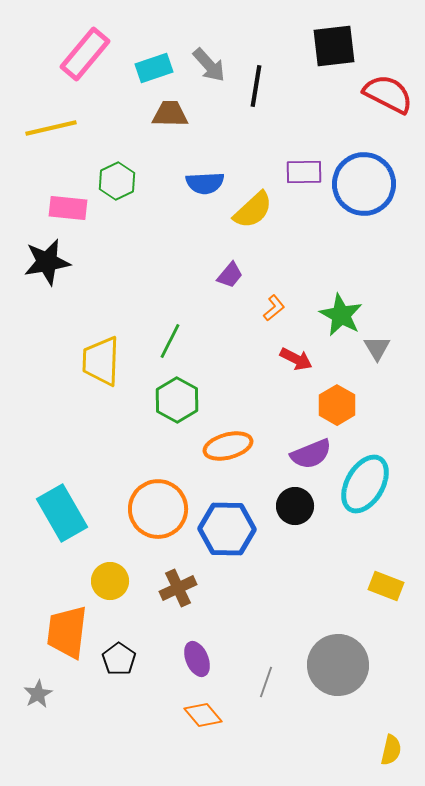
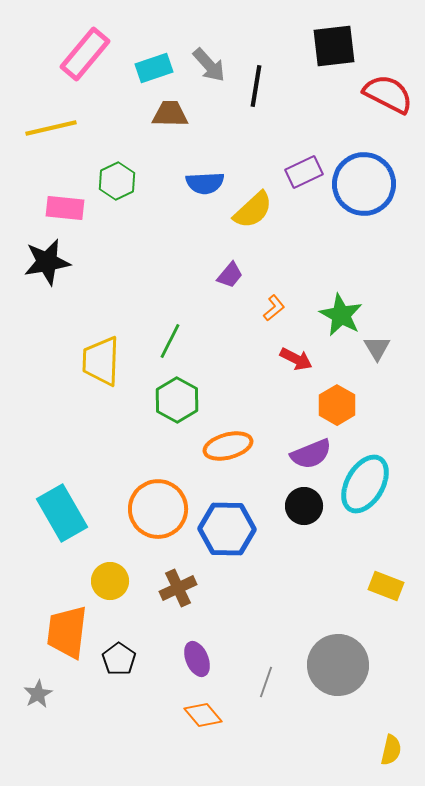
purple rectangle at (304, 172): rotated 24 degrees counterclockwise
pink rectangle at (68, 208): moved 3 px left
black circle at (295, 506): moved 9 px right
